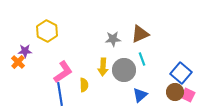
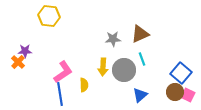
yellow hexagon: moved 2 px right, 15 px up; rotated 20 degrees counterclockwise
